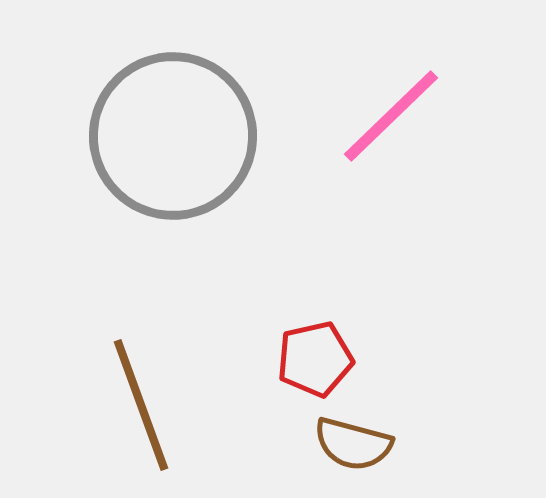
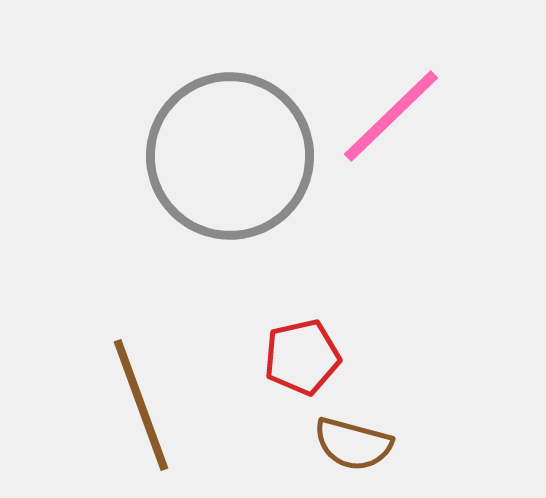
gray circle: moved 57 px right, 20 px down
red pentagon: moved 13 px left, 2 px up
